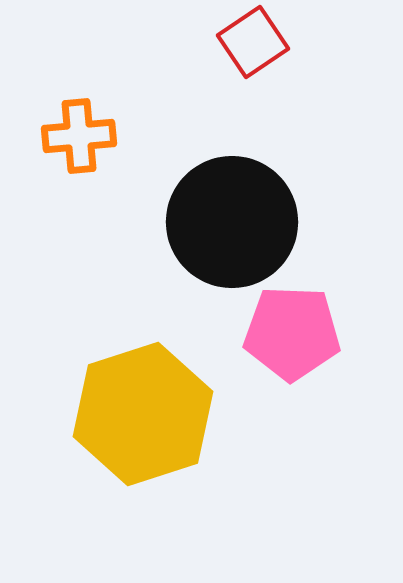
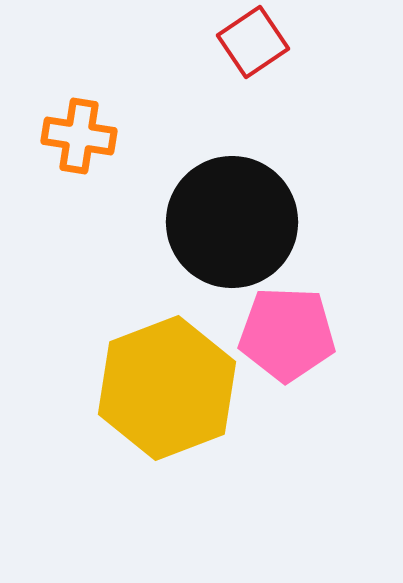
orange cross: rotated 14 degrees clockwise
pink pentagon: moved 5 px left, 1 px down
yellow hexagon: moved 24 px right, 26 px up; rotated 3 degrees counterclockwise
